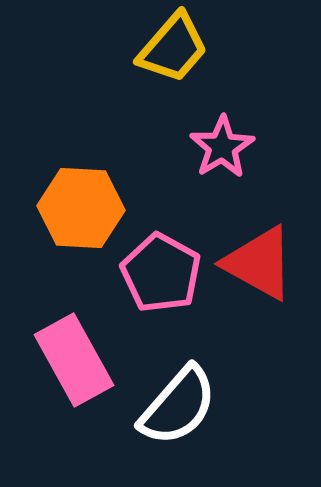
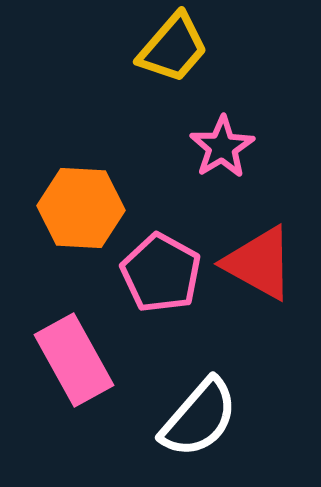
white semicircle: moved 21 px right, 12 px down
